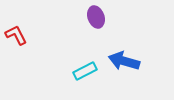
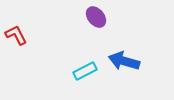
purple ellipse: rotated 20 degrees counterclockwise
